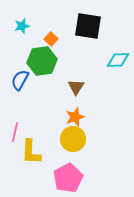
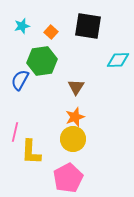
orange square: moved 7 px up
